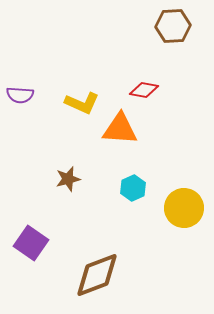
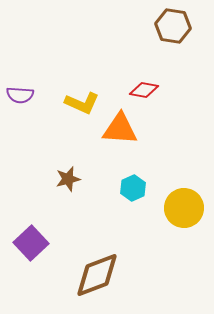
brown hexagon: rotated 12 degrees clockwise
purple square: rotated 12 degrees clockwise
